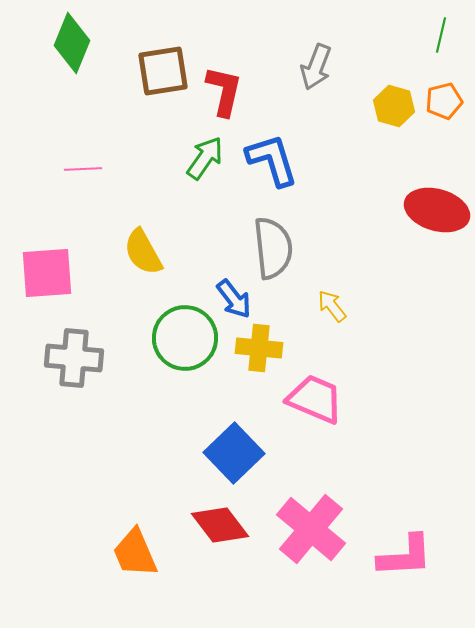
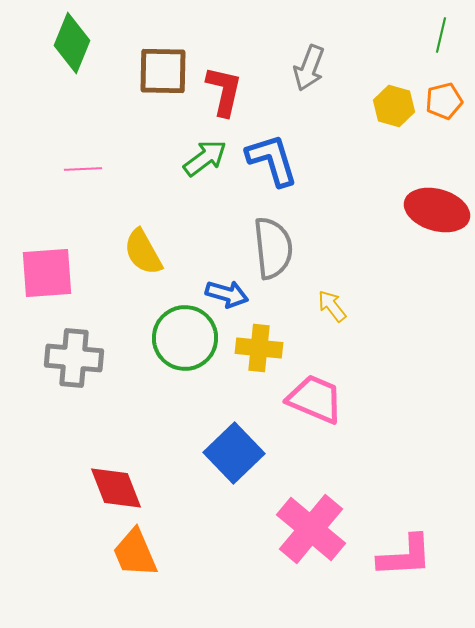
gray arrow: moved 7 px left, 1 px down
brown square: rotated 10 degrees clockwise
green arrow: rotated 18 degrees clockwise
blue arrow: moved 7 px left, 5 px up; rotated 36 degrees counterclockwise
red diamond: moved 104 px left, 37 px up; rotated 16 degrees clockwise
